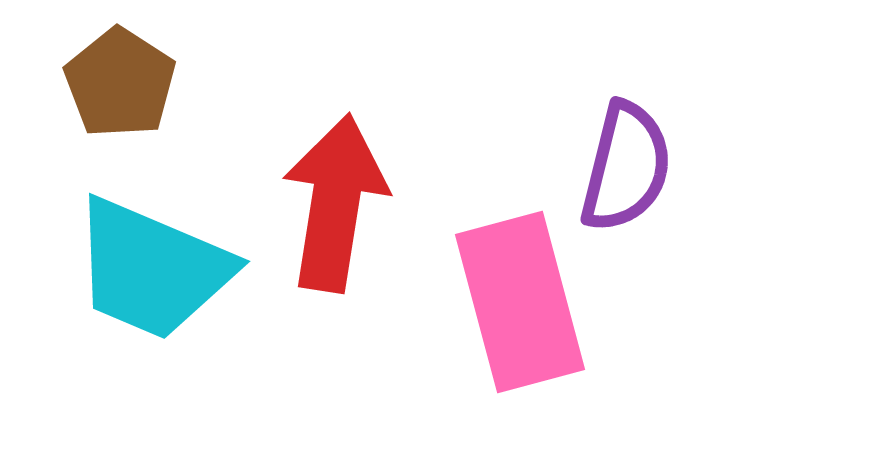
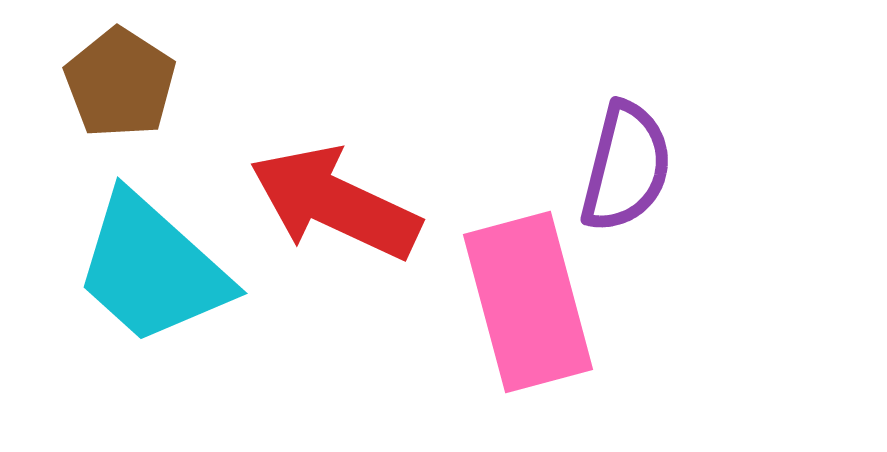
red arrow: rotated 74 degrees counterclockwise
cyan trapezoid: rotated 19 degrees clockwise
pink rectangle: moved 8 px right
